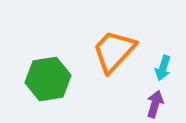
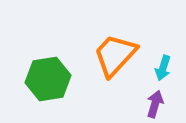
orange trapezoid: moved 1 px right, 4 px down
